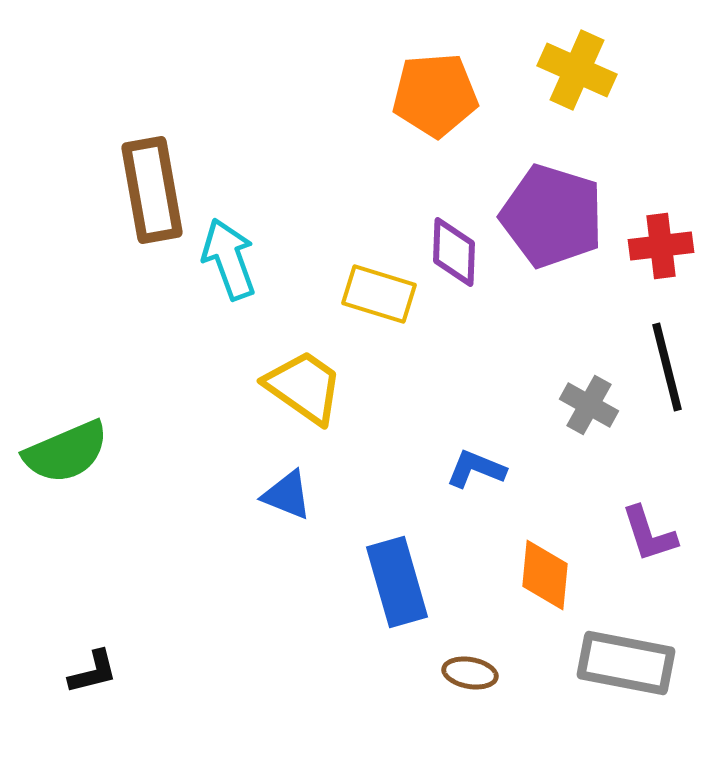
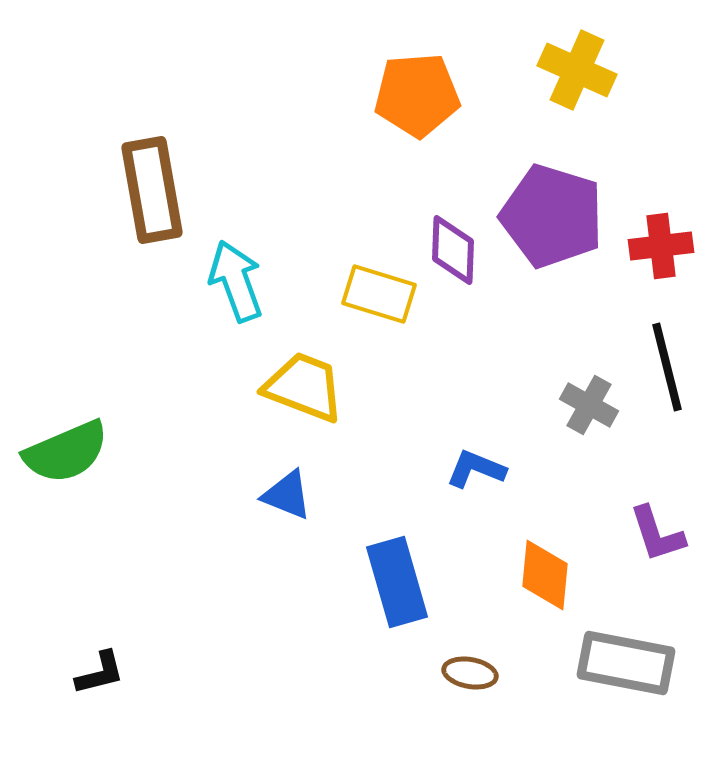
orange pentagon: moved 18 px left
purple diamond: moved 1 px left, 2 px up
cyan arrow: moved 7 px right, 22 px down
yellow trapezoid: rotated 14 degrees counterclockwise
purple L-shape: moved 8 px right
black L-shape: moved 7 px right, 1 px down
